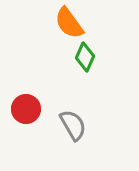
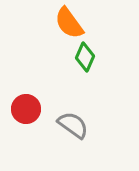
gray semicircle: rotated 24 degrees counterclockwise
